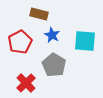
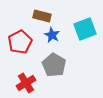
brown rectangle: moved 3 px right, 2 px down
cyan square: moved 12 px up; rotated 25 degrees counterclockwise
red cross: rotated 12 degrees clockwise
